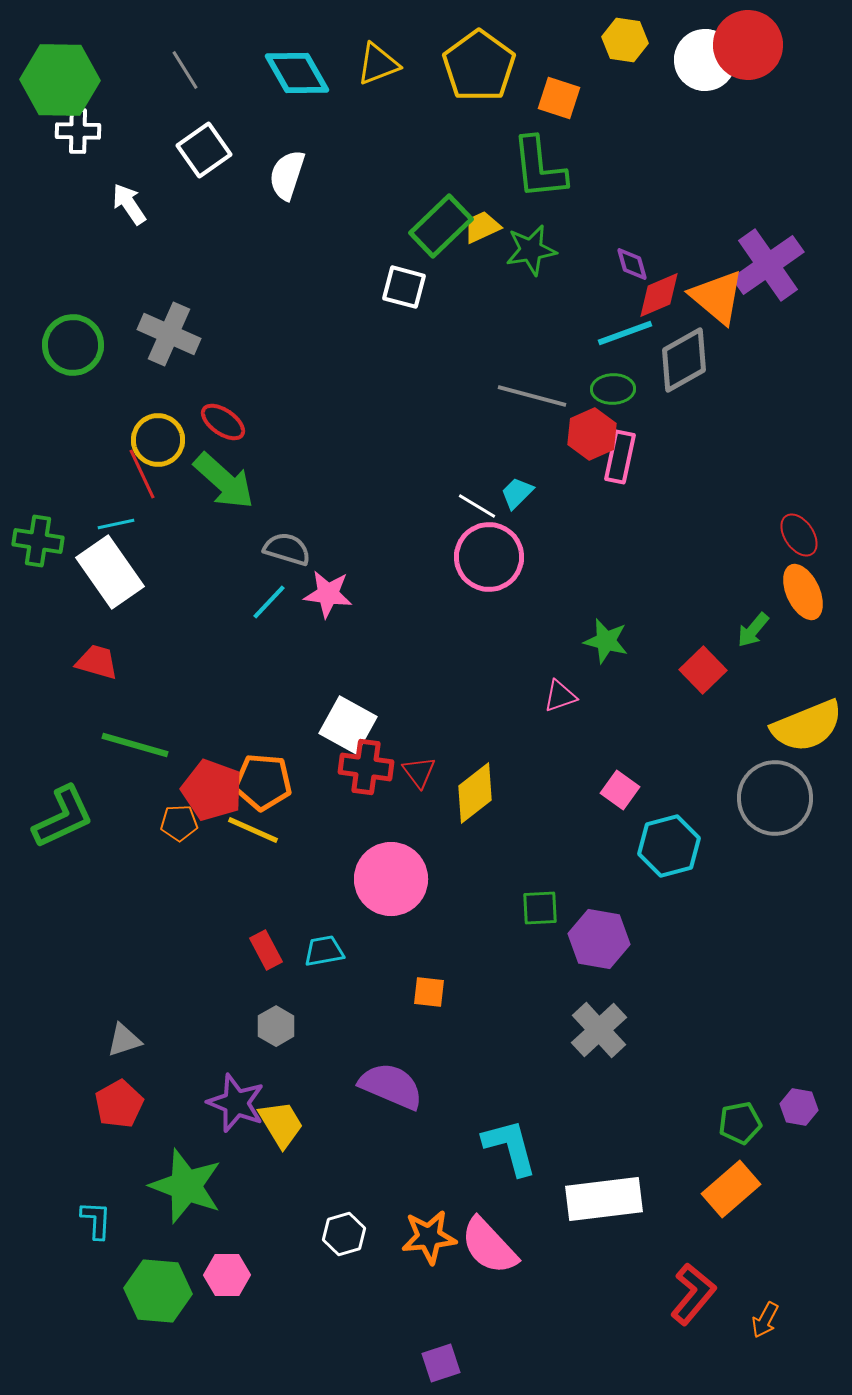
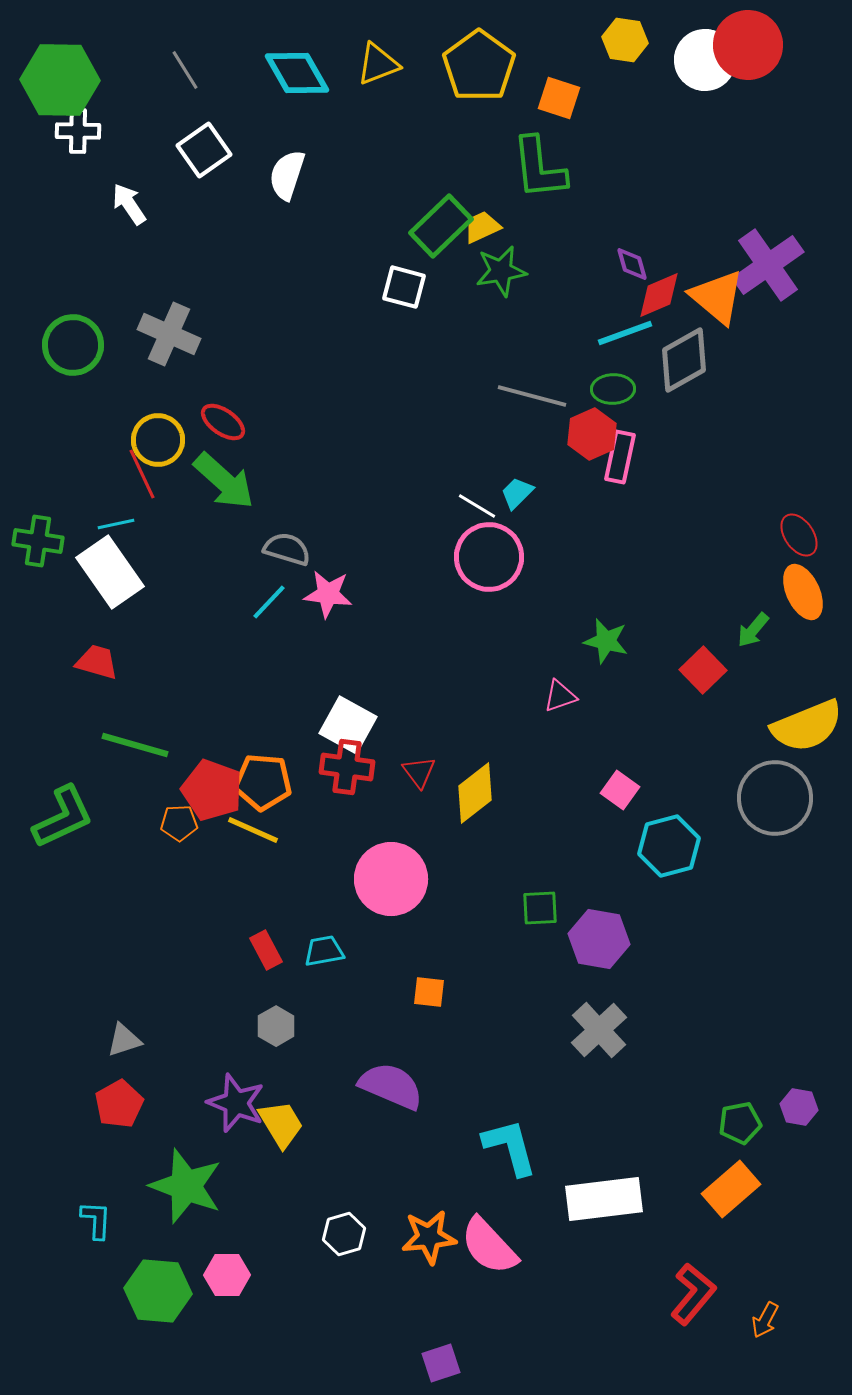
green star at (531, 250): moved 30 px left, 21 px down
red cross at (366, 767): moved 19 px left
